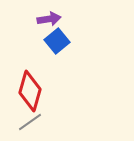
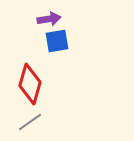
blue square: rotated 30 degrees clockwise
red diamond: moved 7 px up
